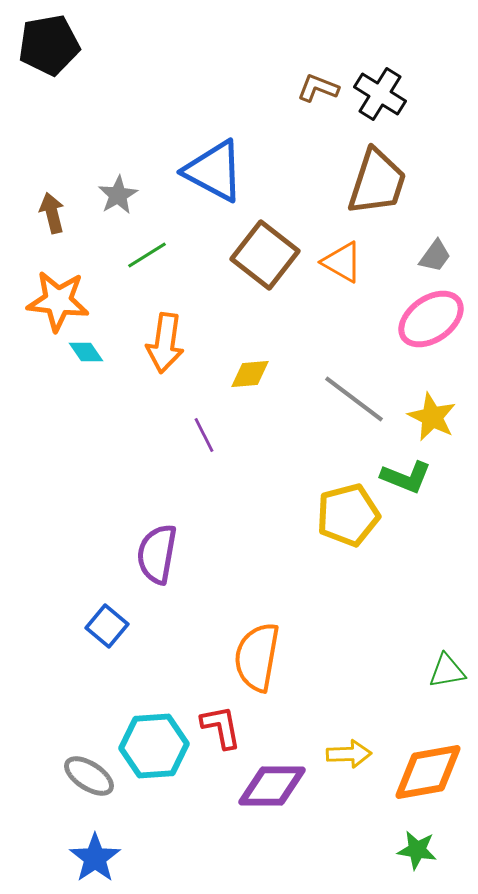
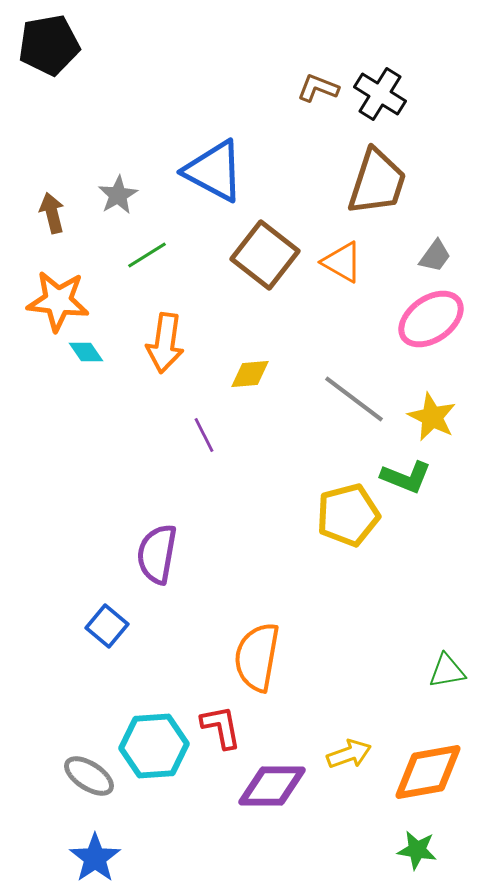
yellow arrow: rotated 18 degrees counterclockwise
